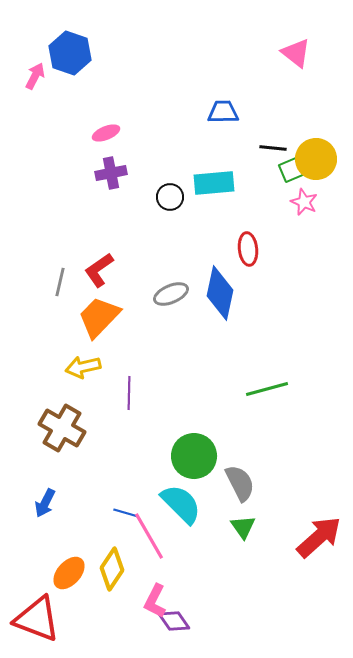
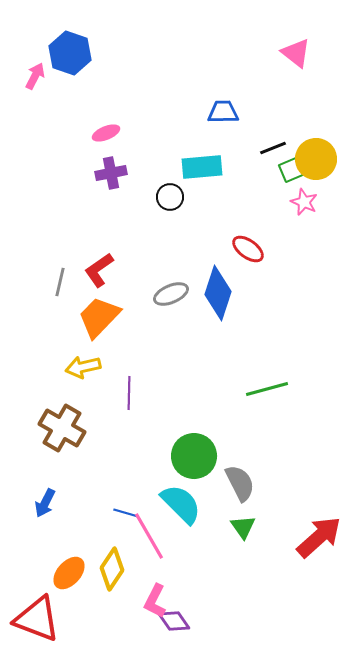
black line: rotated 28 degrees counterclockwise
cyan rectangle: moved 12 px left, 16 px up
red ellipse: rotated 48 degrees counterclockwise
blue diamond: moved 2 px left; rotated 6 degrees clockwise
